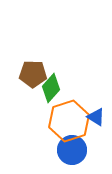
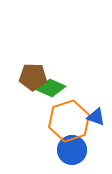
brown pentagon: moved 3 px down
green diamond: rotated 72 degrees clockwise
blue triangle: rotated 12 degrees counterclockwise
